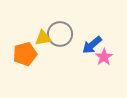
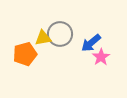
blue arrow: moved 1 px left, 2 px up
pink star: moved 3 px left
